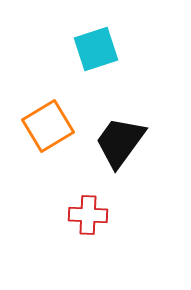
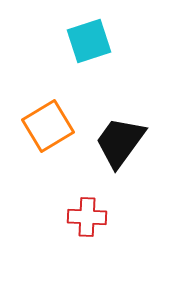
cyan square: moved 7 px left, 8 px up
red cross: moved 1 px left, 2 px down
